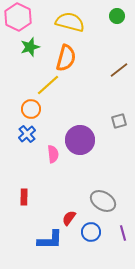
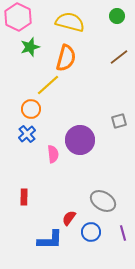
brown line: moved 13 px up
